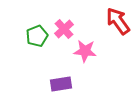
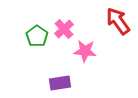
green pentagon: rotated 15 degrees counterclockwise
purple rectangle: moved 1 px left, 1 px up
